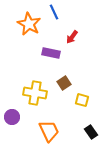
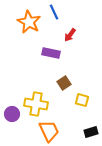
orange star: moved 2 px up
red arrow: moved 2 px left, 2 px up
yellow cross: moved 1 px right, 11 px down
purple circle: moved 3 px up
black rectangle: rotated 72 degrees counterclockwise
